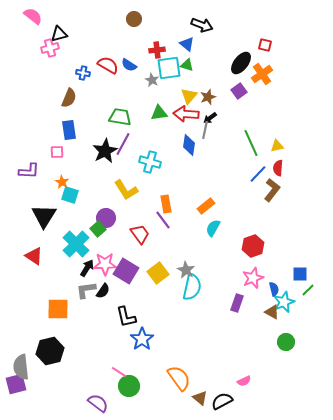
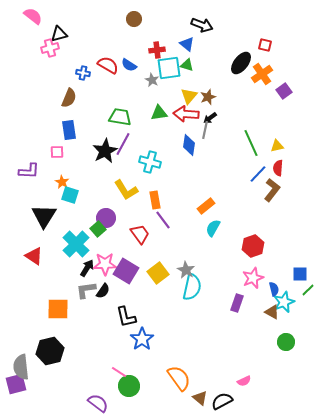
purple square at (239, 91): moved 45 px right
orange rectangle at (166, 204): moved 11 px left, 4 px up
